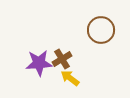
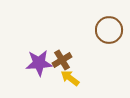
brown circle: moved 8 px right
brown cross: moved 1 px down
